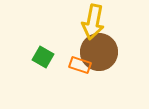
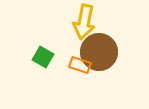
yellow arrow: moved 9 px left
